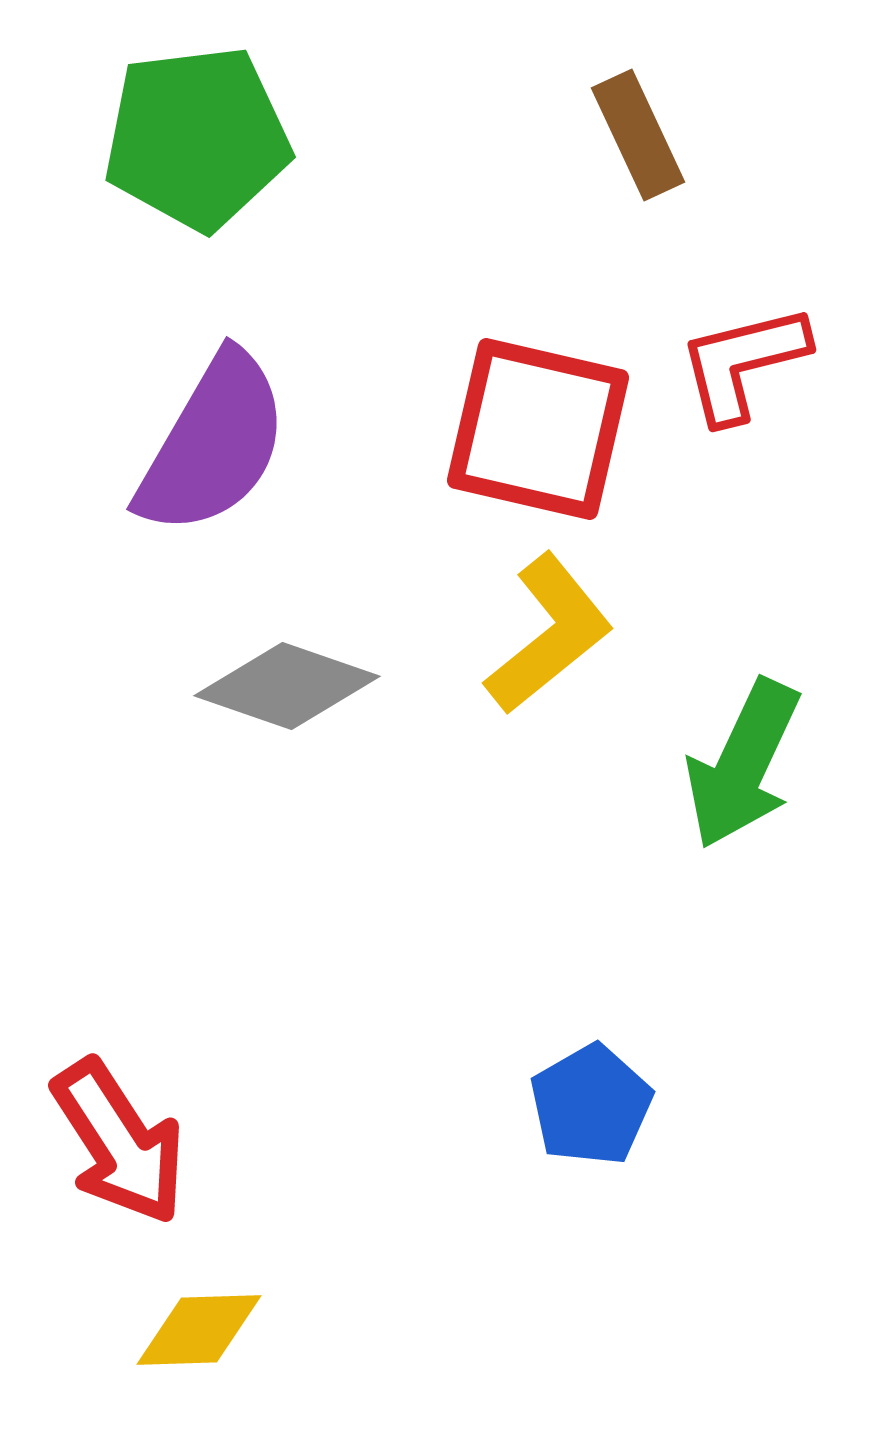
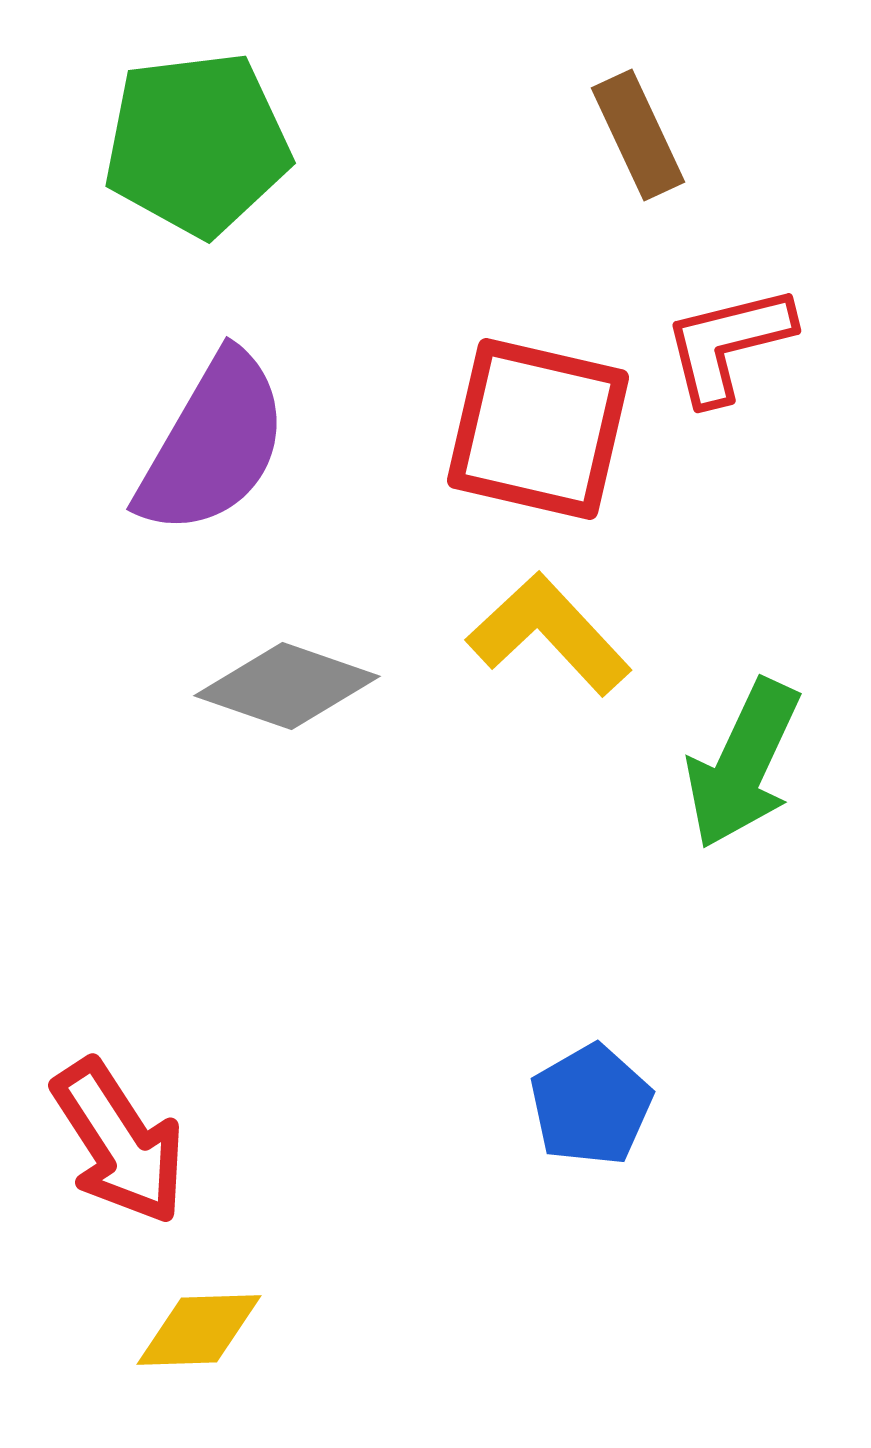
green pentagon: moved 6 px down
red L-shape: moved 15 px left, 19 px up
yellow L-shape: rotated 94 degrees counterclockwise
